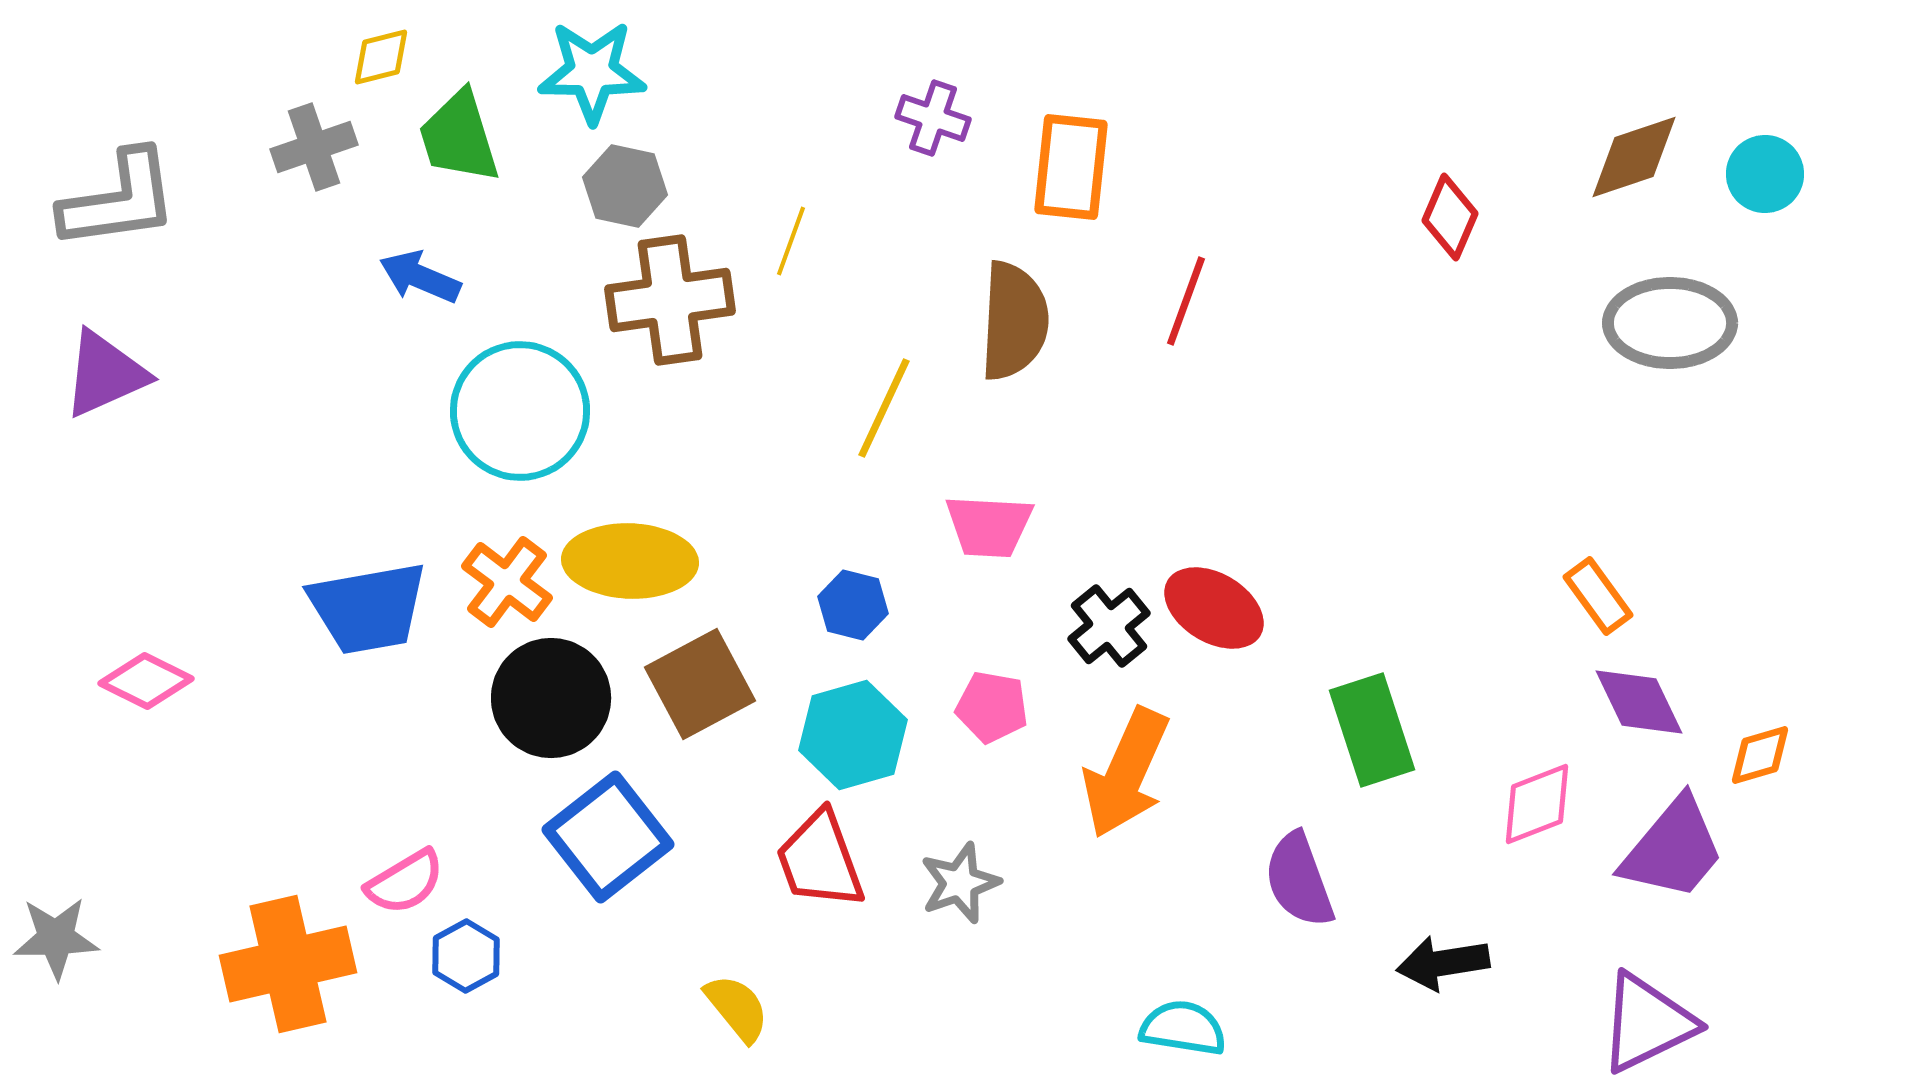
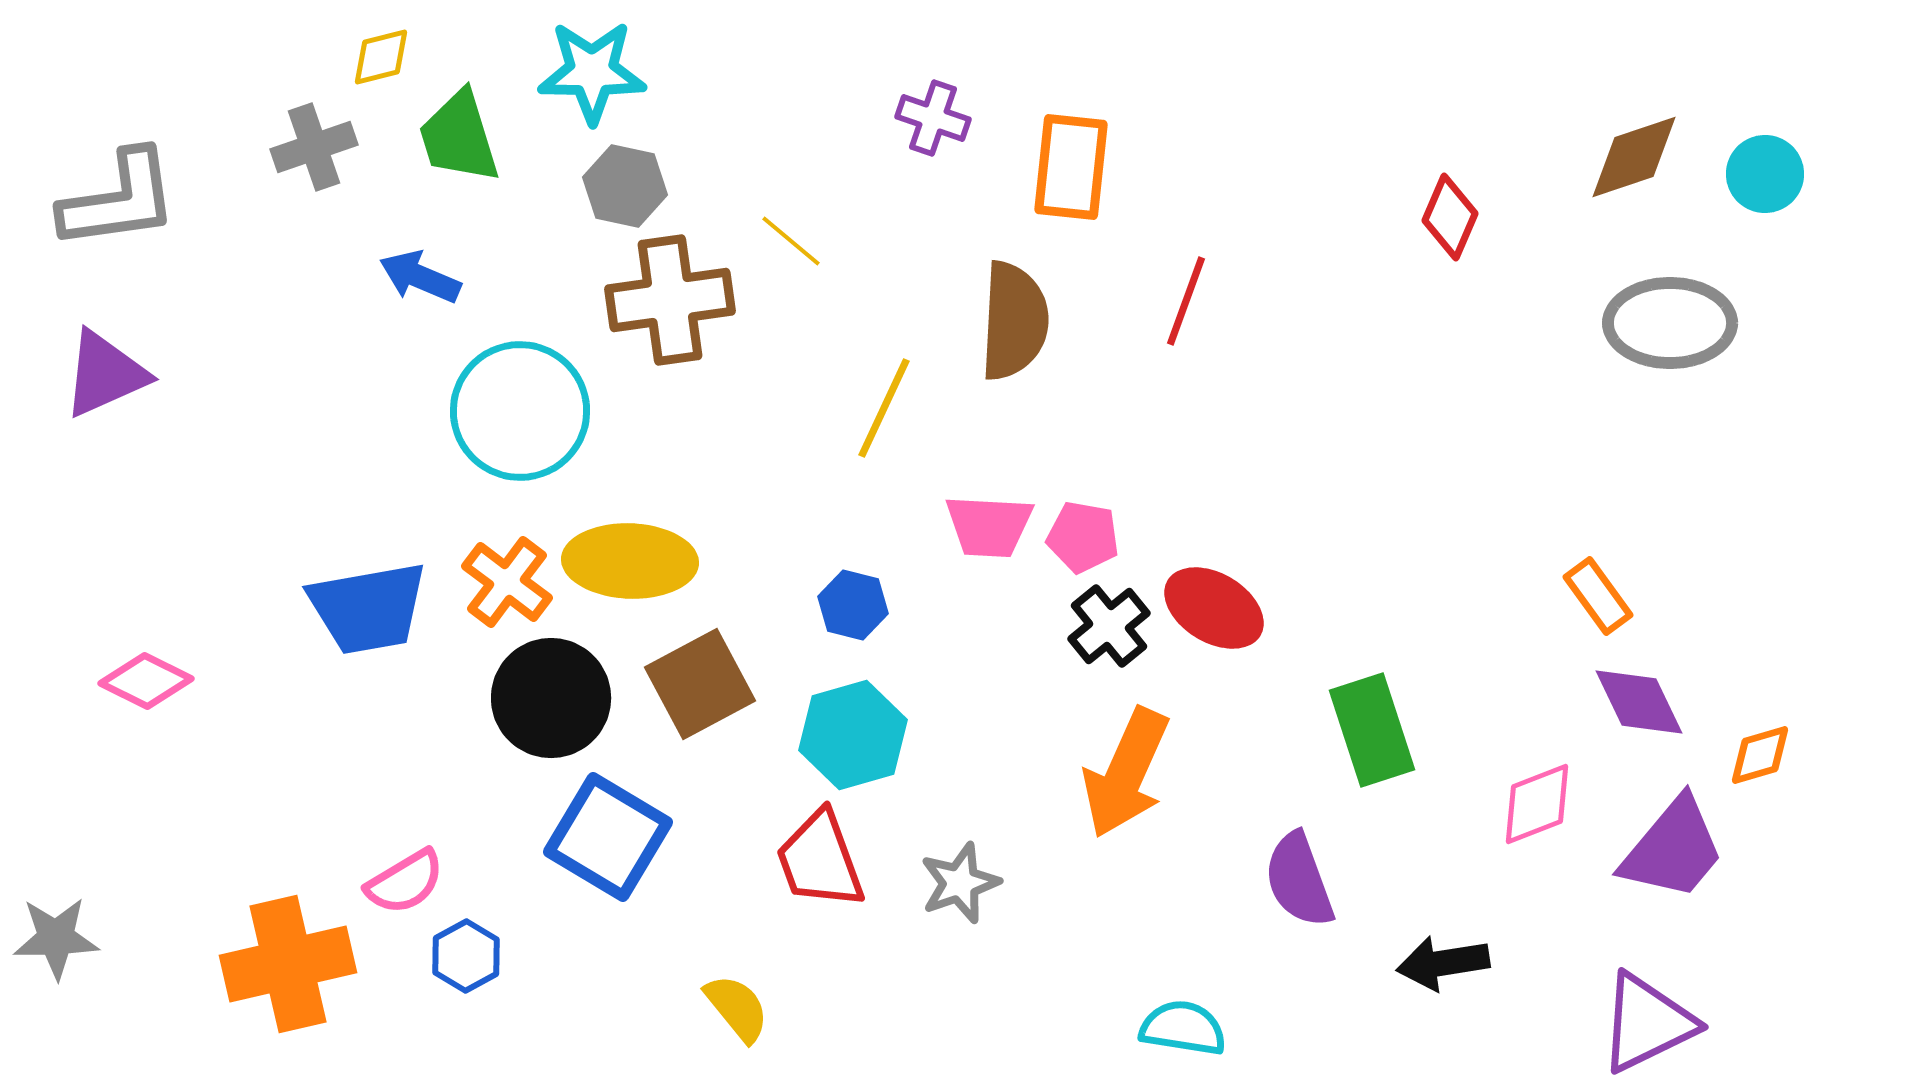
yellow line at (791, 241): rotated 70 degrees counterclockwise
pink pentagon at (992, 707): moved 91 px right, 170 px up
blue square at (608, 837): rotated 21 degrees counterclockwise
